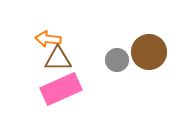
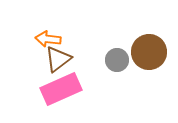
brown triangle: rotated 36 degrees counterclockwise
